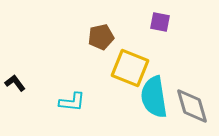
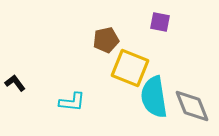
brown pentagon: moved 5 px right, 3 px down
gray diamond: rotated 6 degrees counterclockwise
